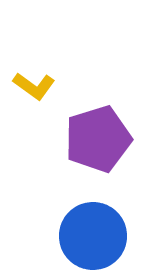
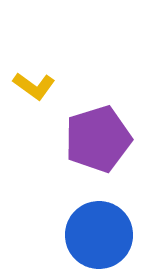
blue circle: moved 6 px right, 1 px up
